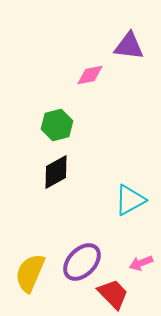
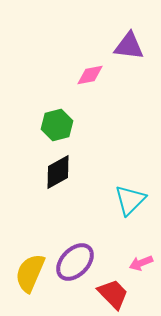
black diamond: moved 2 px right
cyan triangle: rotated 16 degrees counterclockwise
purple ellipse: moved 7 px left
